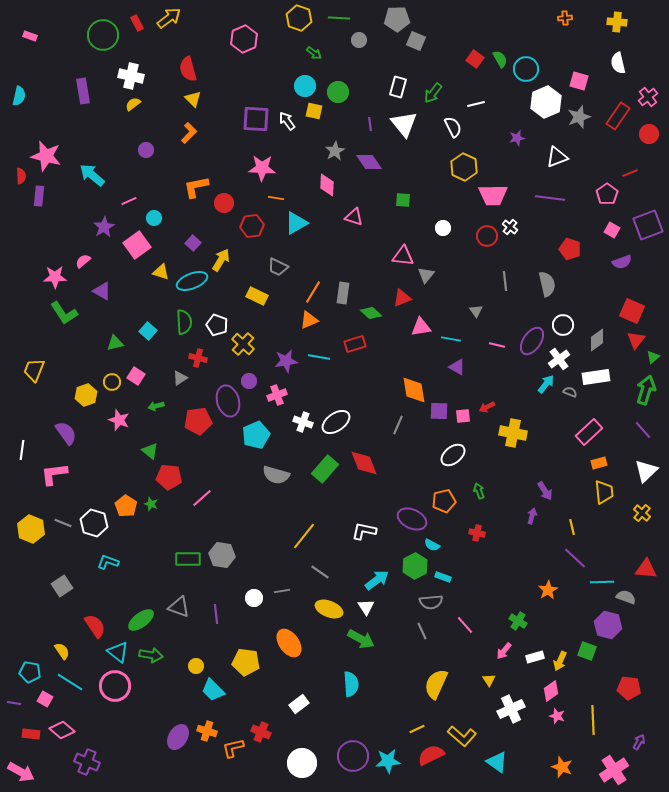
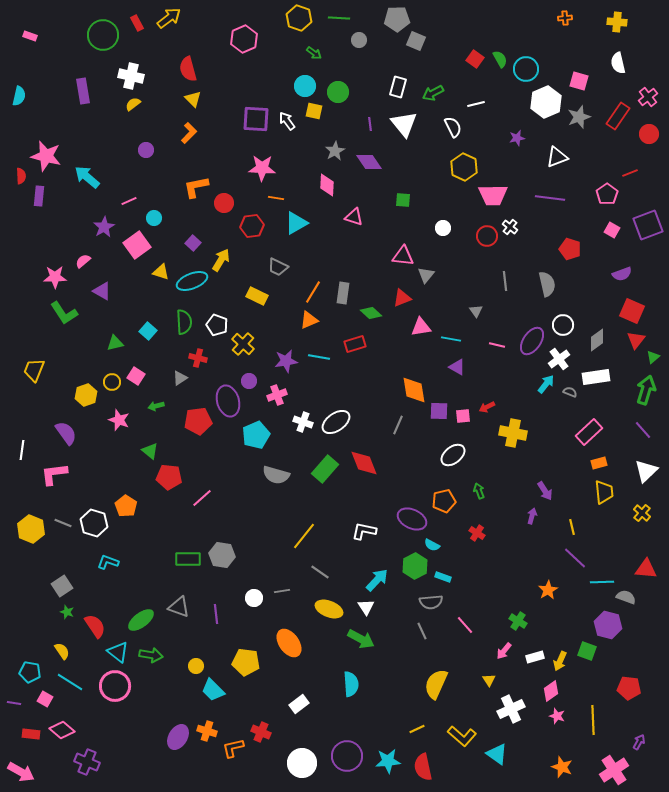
green arrow at (433, 93): rotated 25 degrees clockwise
cyan arrow at (92, 175): moved 5 px left, 2 px down
purple semicircle at (622, 262): moved 12 px down
green star at (151, 504): moved 84 px left, 108 px down
red cross at (477, 533): rotated 21 degrees clockwise
cyan arrow at (377, 580): rotated 10 degrees counterclockwise
red semicircle at (431, 755): moved 8 px left, 12 px down; rotated 76 degrees counterclockwise
purple circle at (353, 756): moved 6 px left
cyan triangle at (497, 762): moved 8 px up
